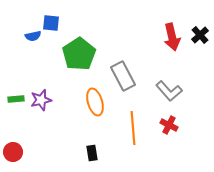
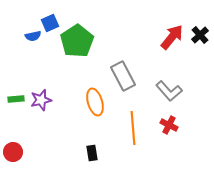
blue square: moved 1 px left; rotated 30 degrees counterclockwise
red arrow: rotated 128 degrees counterclockwise
green pentagon: moved 2 px left, 13 px up
